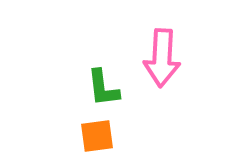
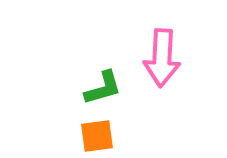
green L-shape: rotated 99 degrees counterclockwise
